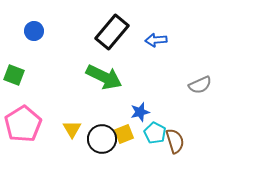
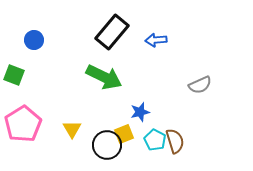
blue circle: moved 9 px down
cyan pentagon: moved 7 px down
black circle: moved 5 px right, 6 px down
